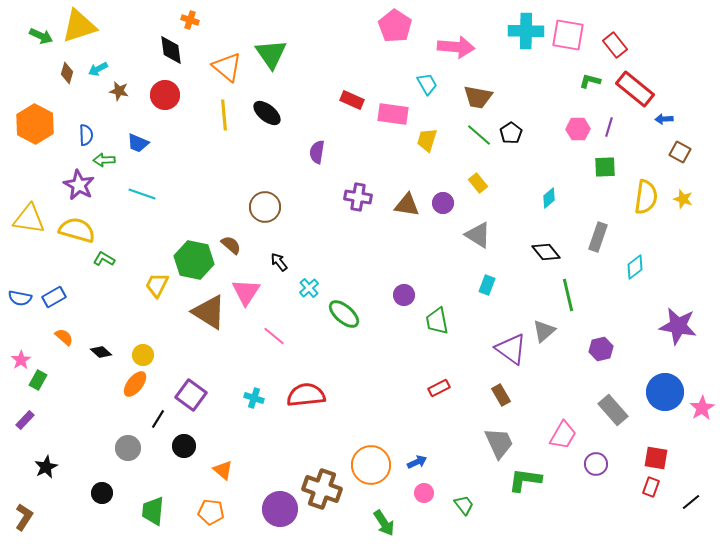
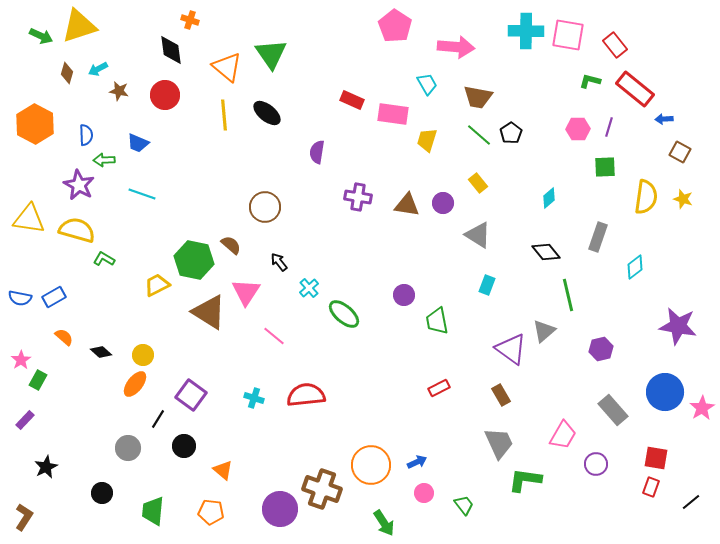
yellow trapezoid at (157, 285): rotated 36 degrees clockwise
